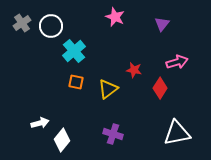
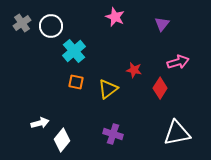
pink arrow: moved 1 px right
